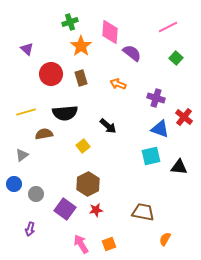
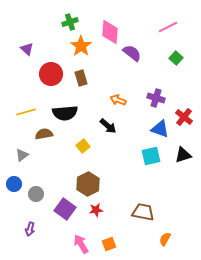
orange arrow: moved 16 px down
black triangle: moved 4 px right, 12 px up; rotated 24 degrees counterclockwise
